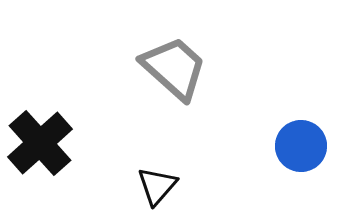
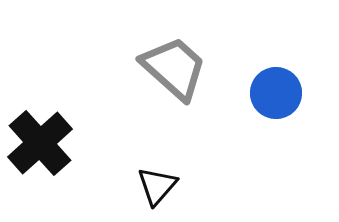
blue circle: moved 25 px left, 53 px up
